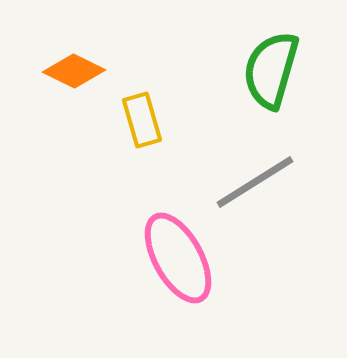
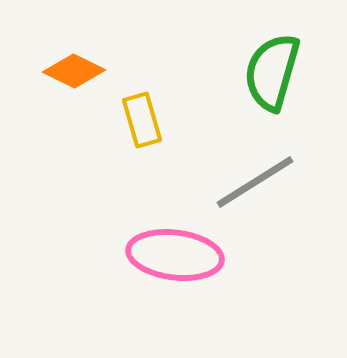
green semicircle: moved 1 px right, 2 px down
pink ellipse: moved 3 px left, 3 px up; rotated 54 degrees counterclockwise
